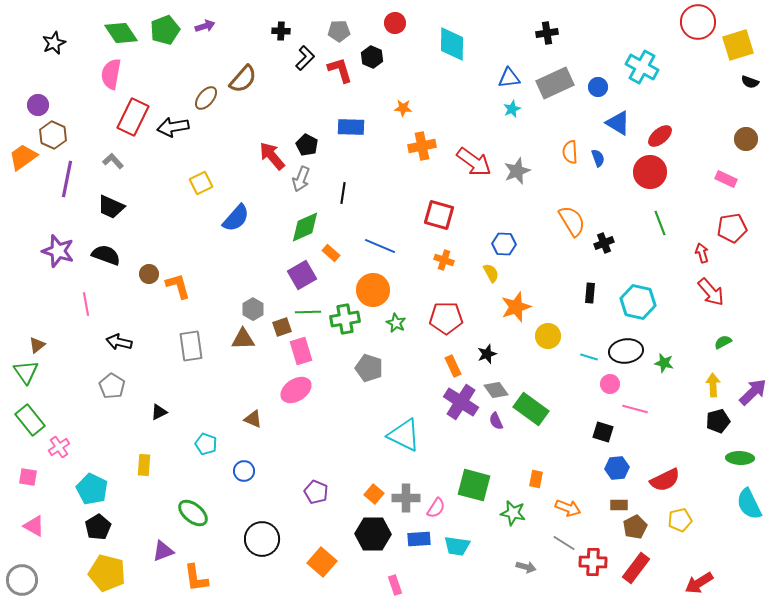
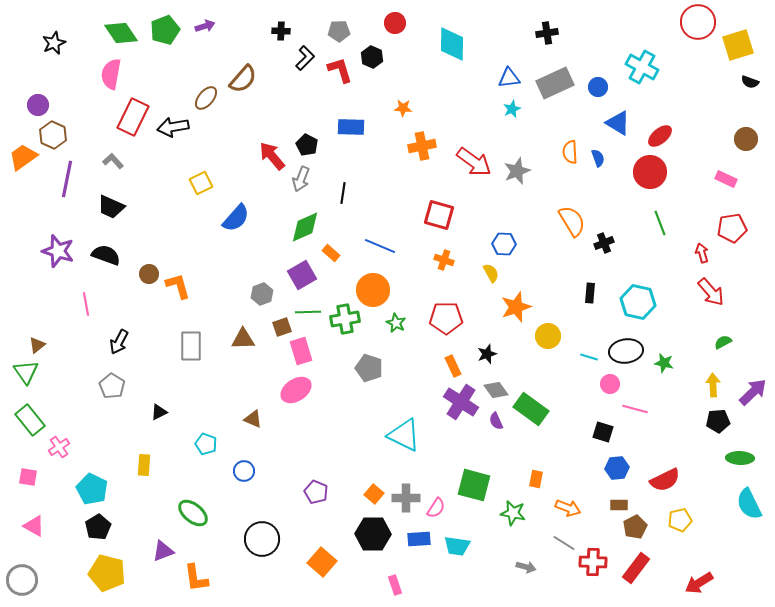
gray hexagon at (253, 309): moved 9 px right, 15 px up; rotated 10 degrees clockwise
black arrow at (119, 342): rotated 75 degrees counterclockwise
gray rectangle at (191, 346): rotated 8 degrees clockwise
black pentagon at (718, 421): rotated 10 degrees clockwise
